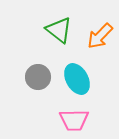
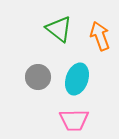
green triangle: moved 1 px up
orange arrow: rotated 116 degrees clockwise
cyan ellipse: rotated 48 degrees clockwise
